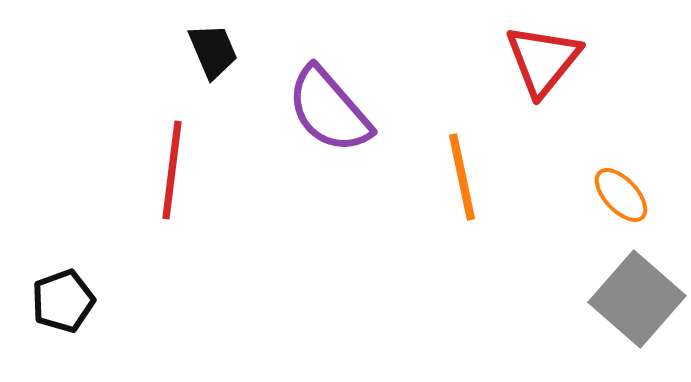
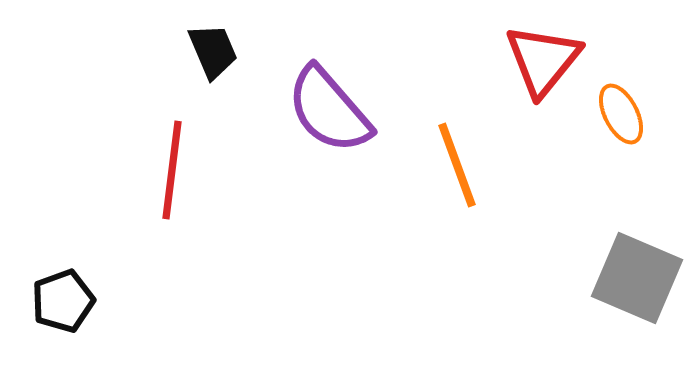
orange line: moved 5 px left, 12 px up; rotated 8 degrees counterclockwise
orange ellipse: moved 81 px up; rotated 16 degrees clockwise
gray square: moved 21 px up; rotated 18 degrees counterclockwise
